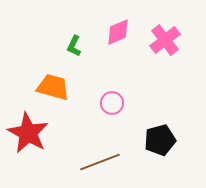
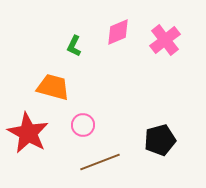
pink circle: moved 29 px left, 22 px down
